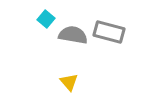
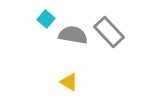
gray rectangle: rotated 32 degrees clockwise
yellow triangle: rotated 18 degrees counterclockwise
